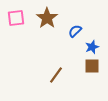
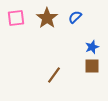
blue semicircle: moved 14 px up
brown line: moved 2 px left
